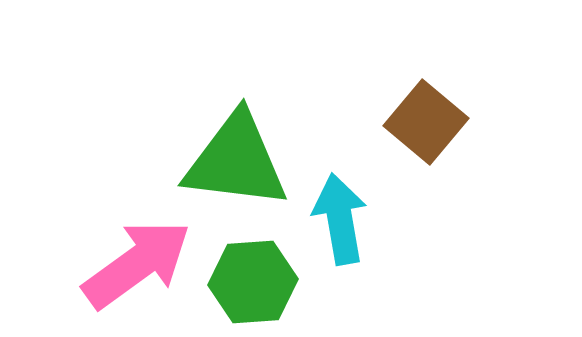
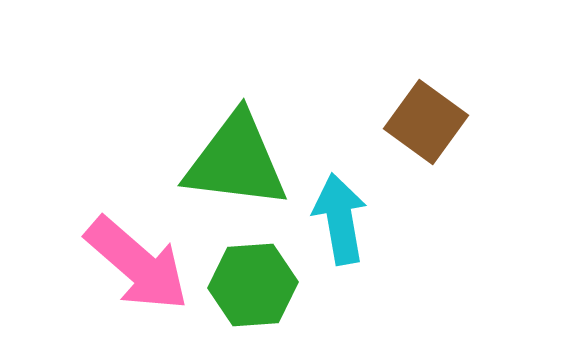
brown square: rotated 4 degrees counterclockwise
pink arrow: rotated 77 degrees clockwise
green hexagon: moved 3 px down
